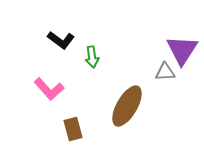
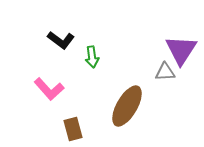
purple triangle: moved 1 px left
